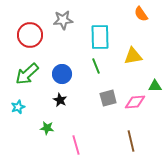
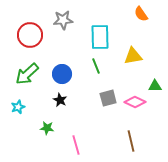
pink diamond: rotated 30 degrees clockwise
